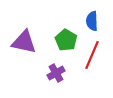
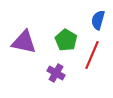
blue semicircle: moved 6 px right, 1 px up; rotated 18 degrees clockwise
purple cross: rotated 30 degrees counterclockwise
